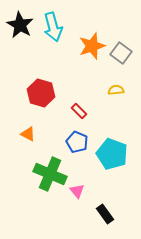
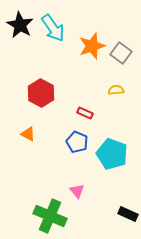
cyan arrow: moved 1 px down; rotated 20 degrees counterclockwise
red hexagon: rotated 12 degrees clockwise
red rectangle: moved 6 px right, 2 px down; rotated 21 degrees counterclockwise
green cross: moved 42 px down
black rectangle: moved 23 px right; rotated 30 degrees counterclockwise
